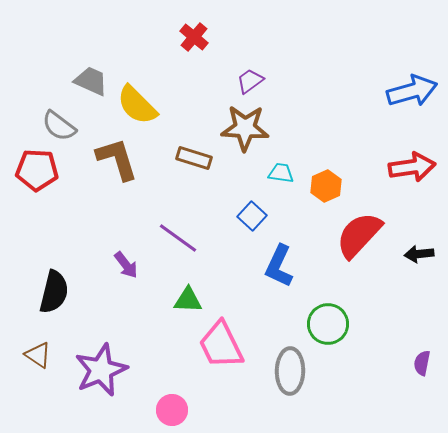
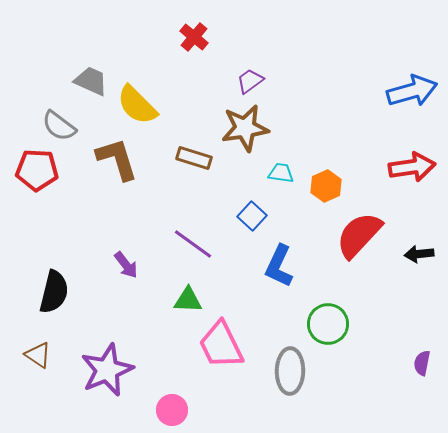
brown star: rotated 12 degrees counterclockwise
purple line: moved 15 px right, 6 px down
purple star: moved 6 px right
